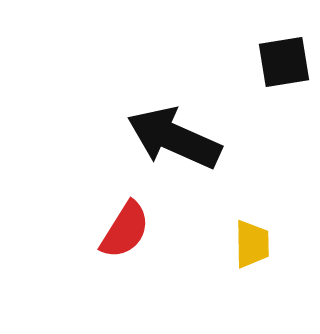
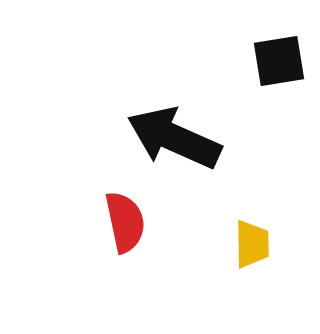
black square: moved 5 px left, 1 px up
red semicircle: moved 8 px up; rotated 44 degrees counterclockwise
